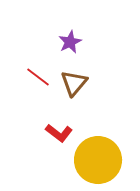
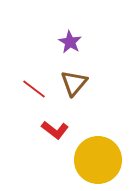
purple star: rotated 15 degrees counterclockwise
red line: moved 4 px left, 12 px down
red L-shape: moved 4 px left, 3 px up
